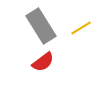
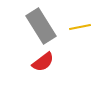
yellow line: moved 1 px left, 1 px up; rotated 20 degrees clockwise
